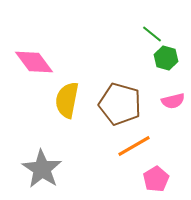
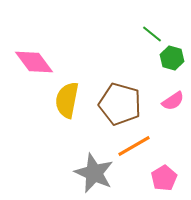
green hexagon: moved 6 px right
pink semicircle: rotated 20 degrees counterclockwise
gray star: moved 52 px right, 4 px down; rotated 9 degrees counterclockwise
pink pentagon: moved 8 px right, 1 px up
